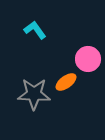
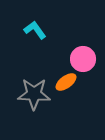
pink circle: moved 5 px left
